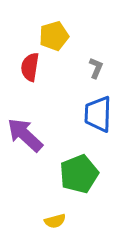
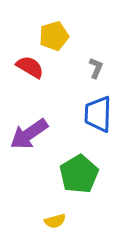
red semicircle: rotated 112 degrees clockwise
purple arrow: moved 4 px right, 1 px up; rotated 78 degrees counterclockwise
green pentagon: rotated 9 degrees counterclockwise
